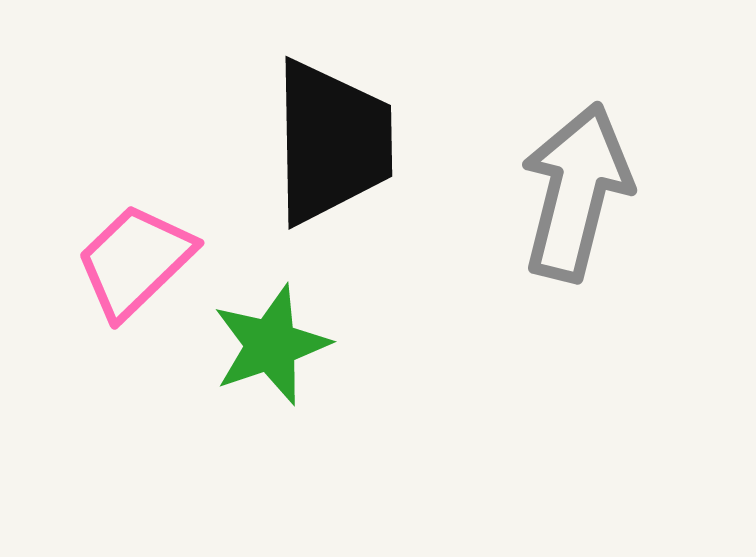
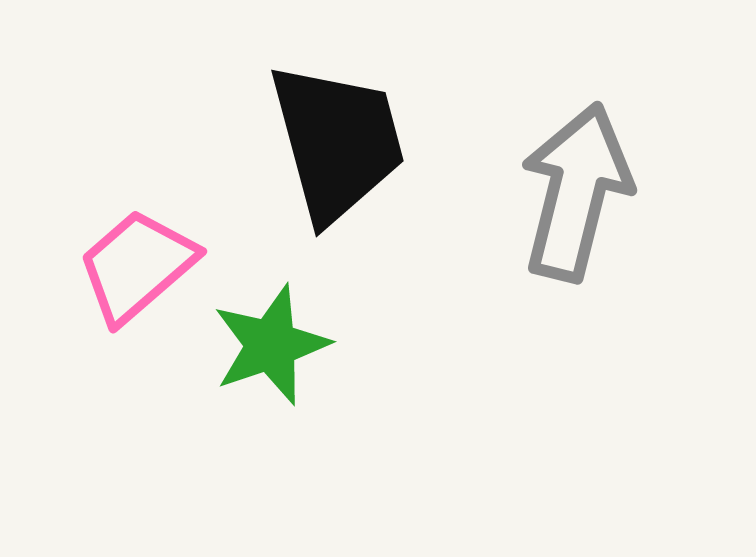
black trapezoid: moved 5 px right; rotated 14 degrees counterclockwise
pink trapezoid: moved 2 px right, 5 px down; rotated 3 degrees clockwise
